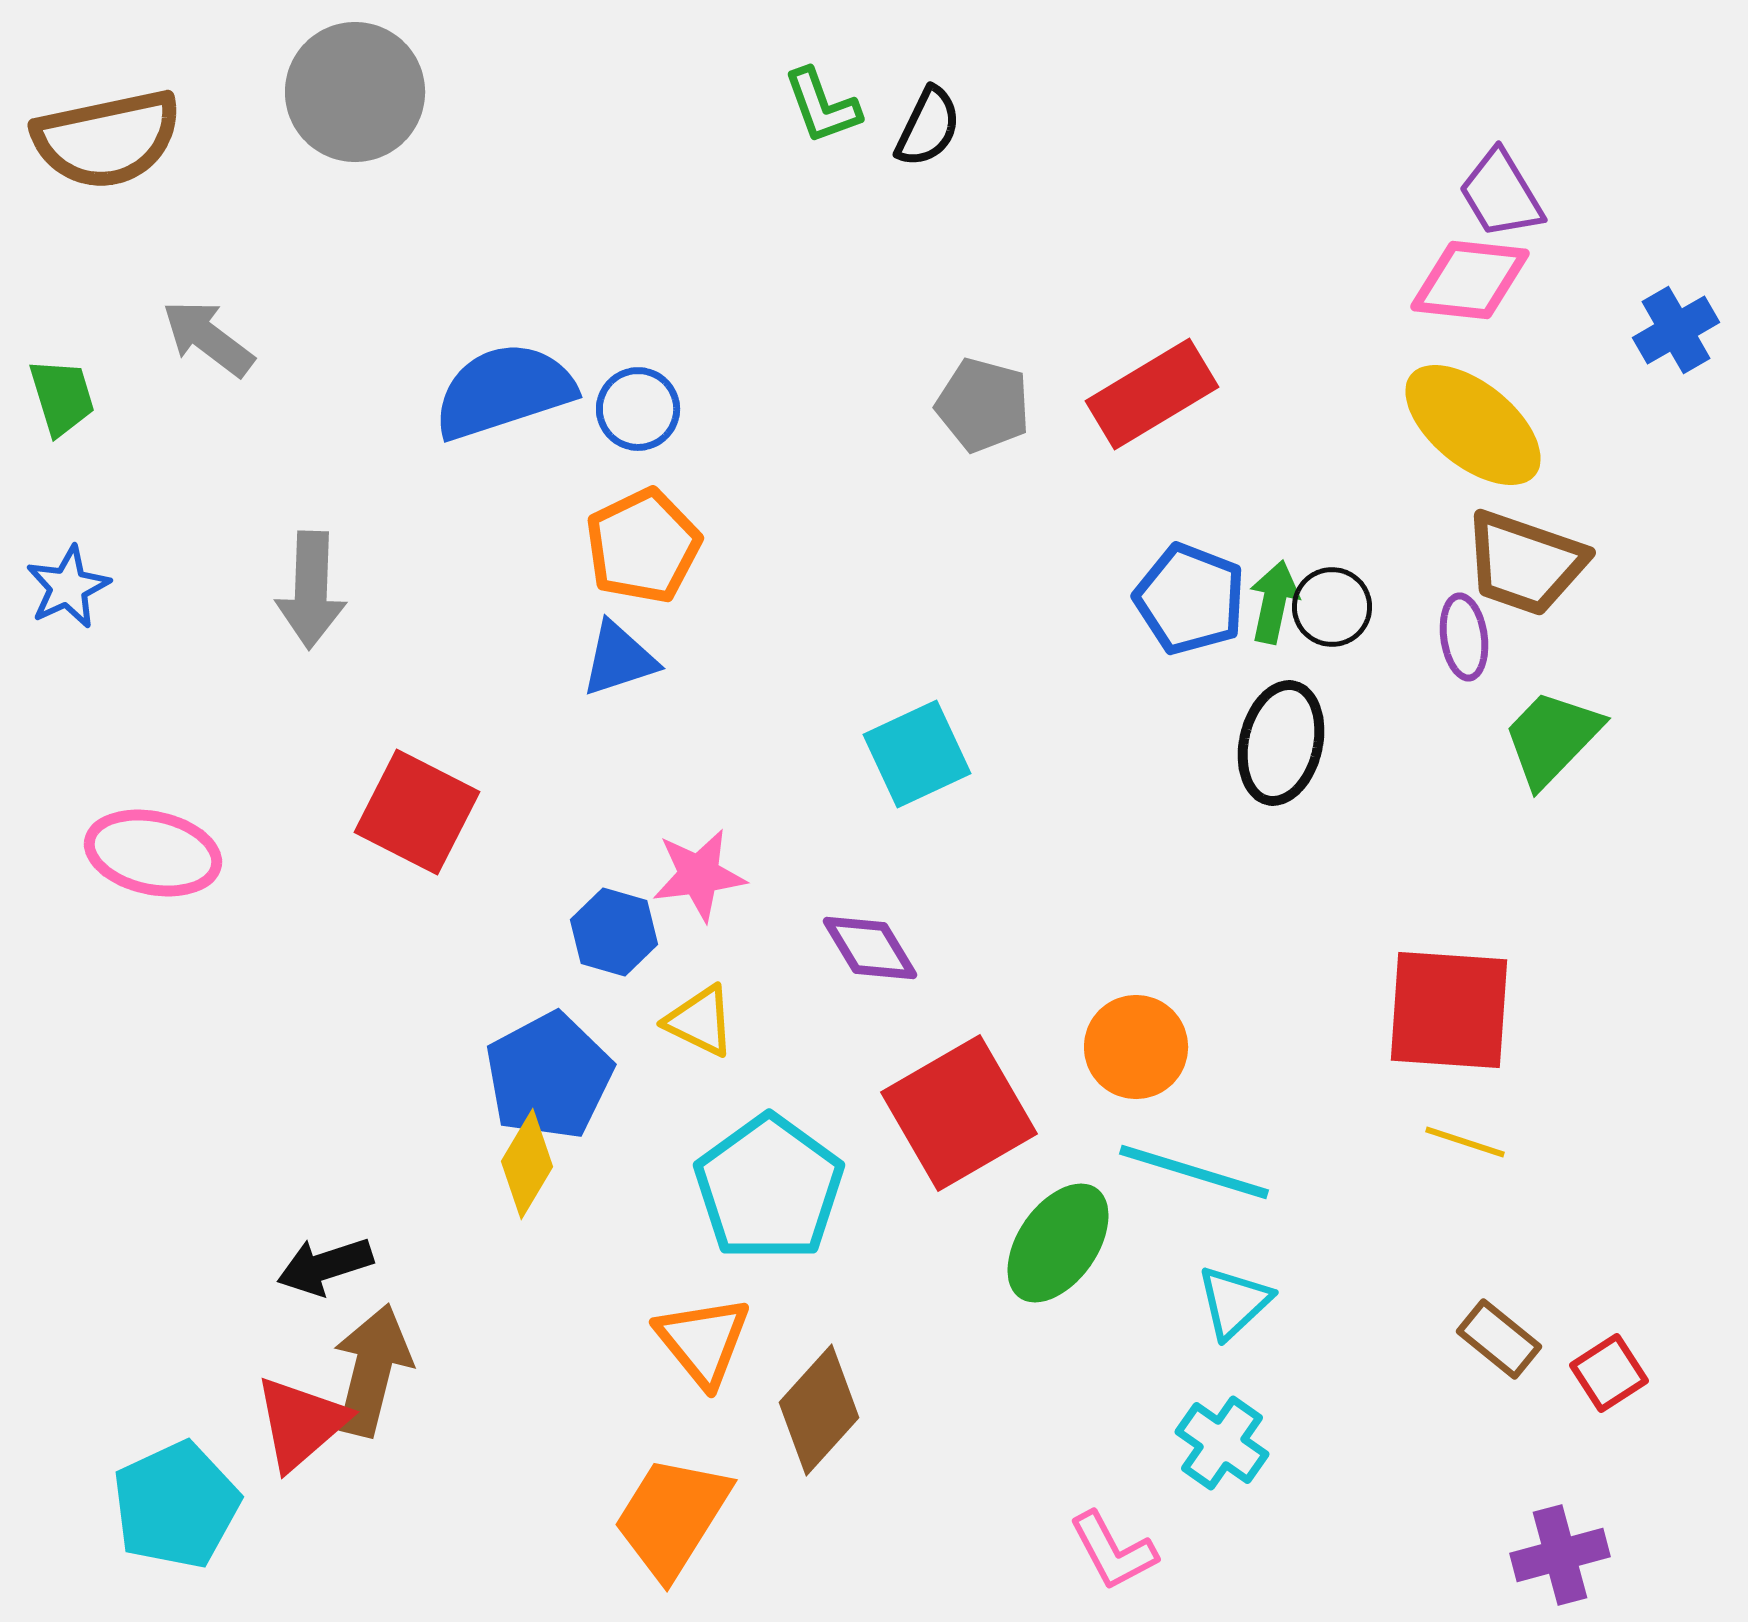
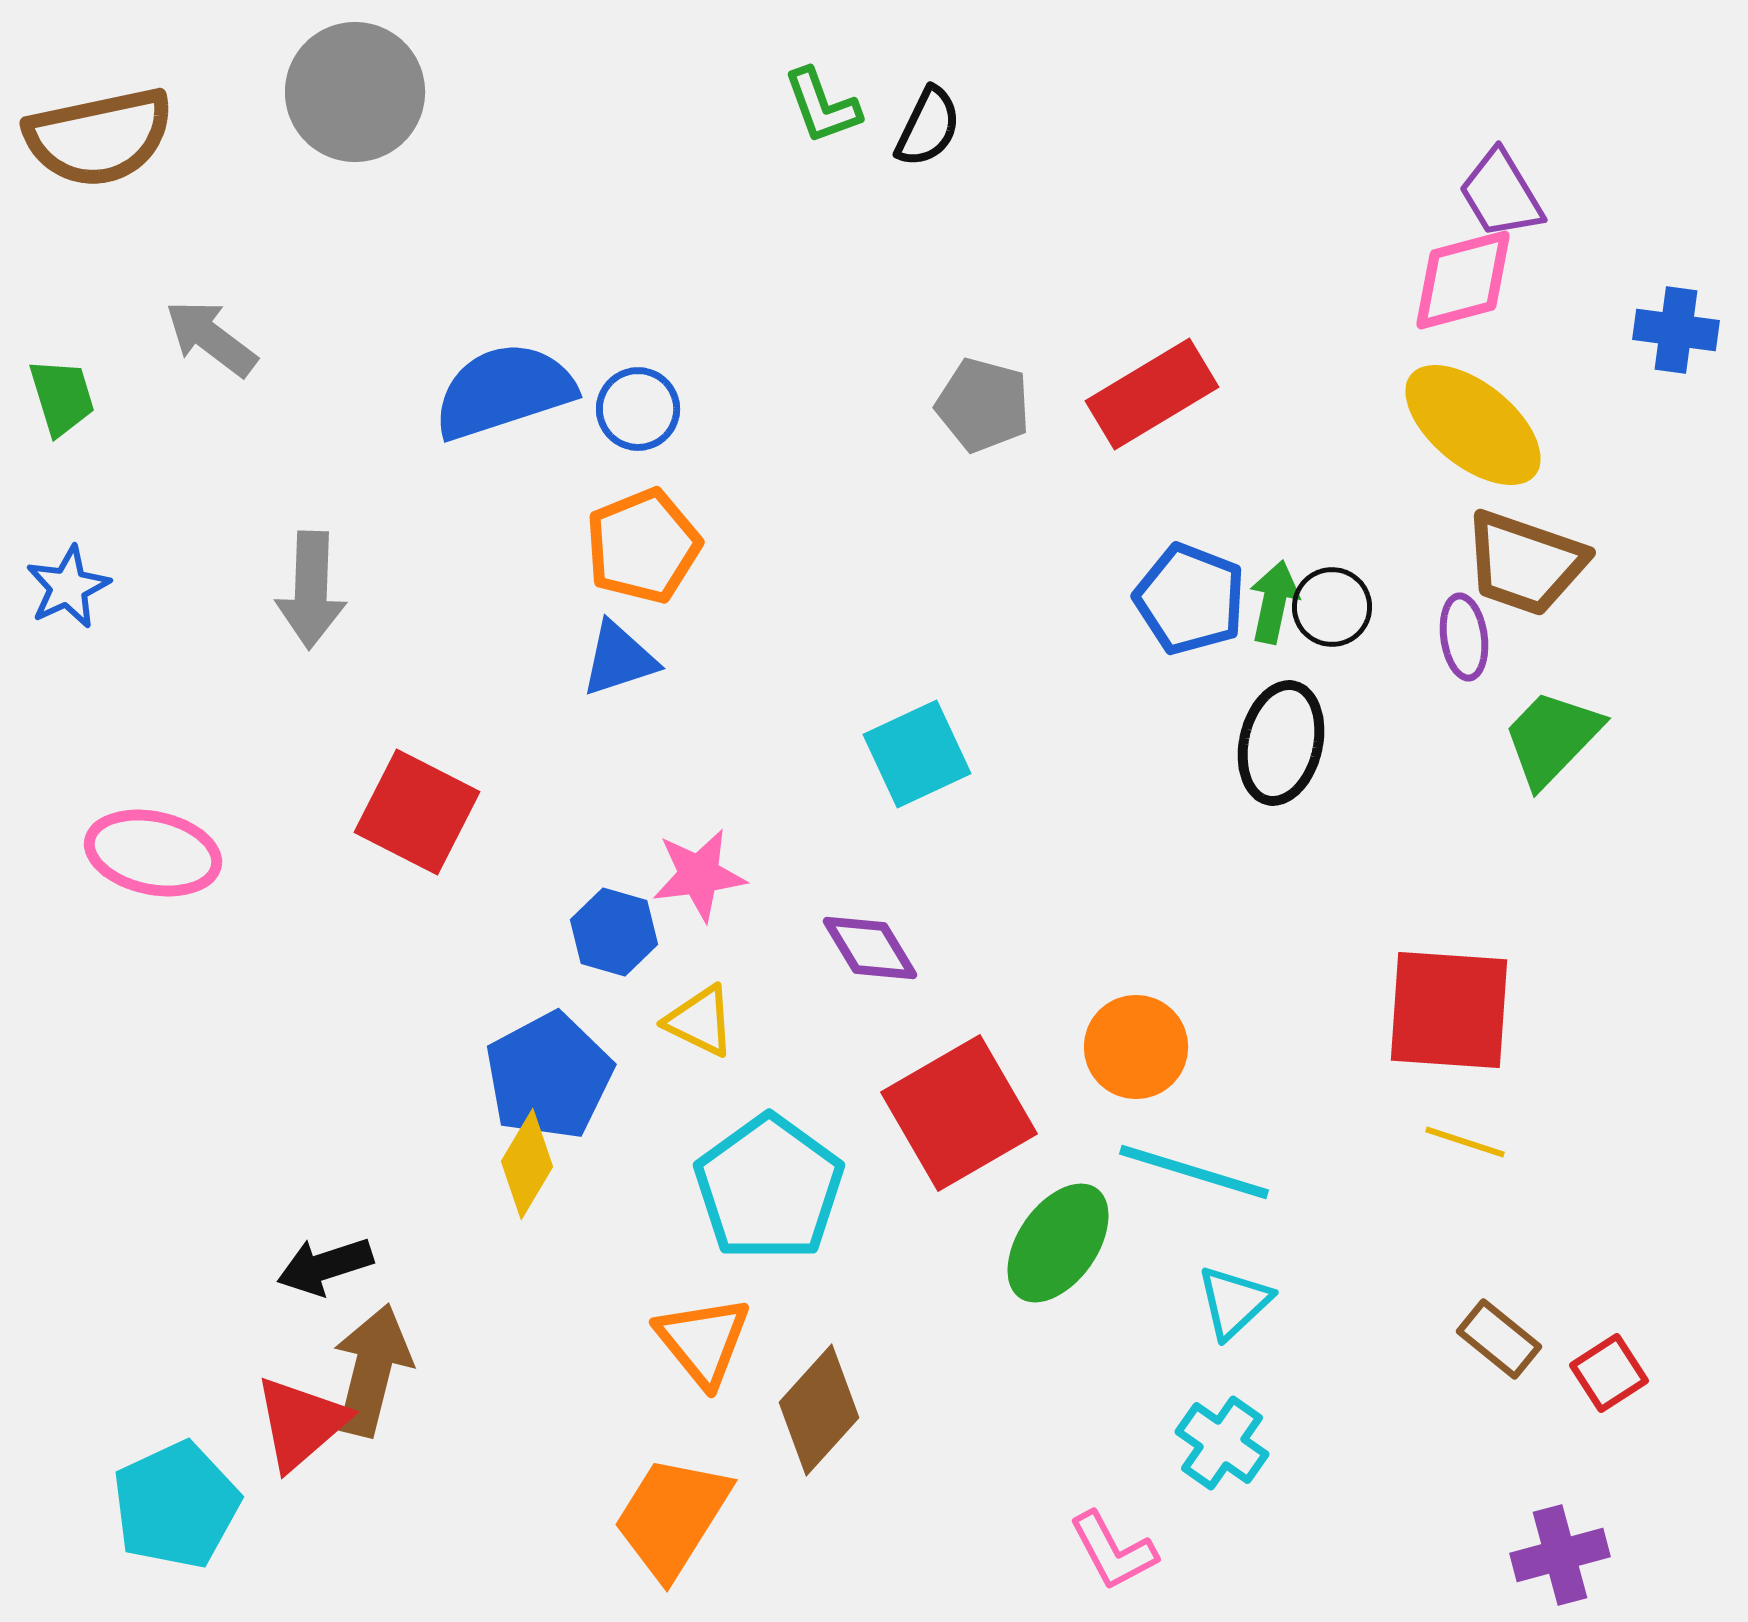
brown semicircle at (107, 139): moved 8 px left, 2 px up
pink diamond at (1470, 280): moved 7 px left; rotated 21 degrees counterclockwise
blue cross at (1676, 330): rotated 38 degrees clockwise
gray arrow at (208, 338): moved 3 px right
orange pentagon at (643, 546): rotated 4 degrees clockwise
